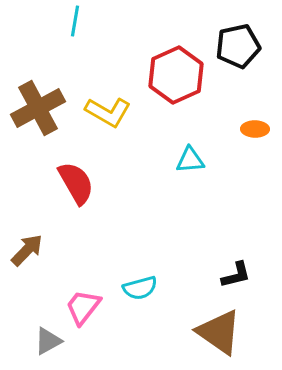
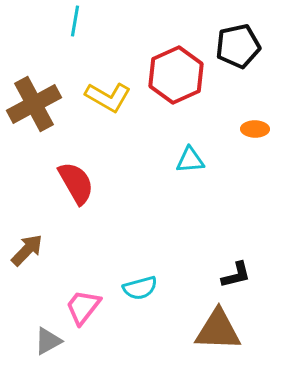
brown cross: moved 4 px left, 4 px up
yellow L-shape: moved 15 px up
brown triangle: moved 1 px left, 2 px up; rotated 33 degrees counterclockwise
